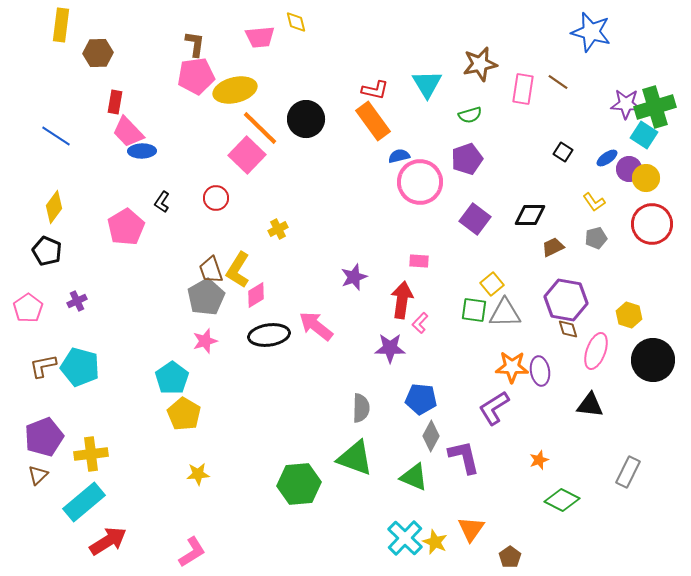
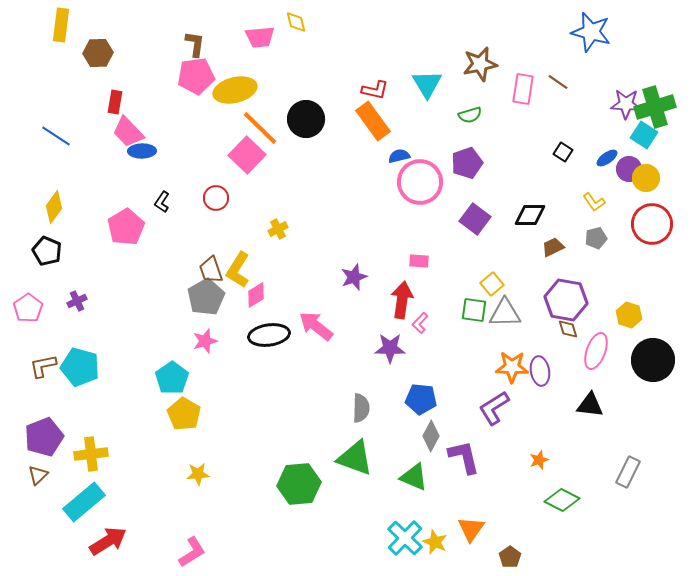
purple pentagon at (467, 159): moved 4 px down
